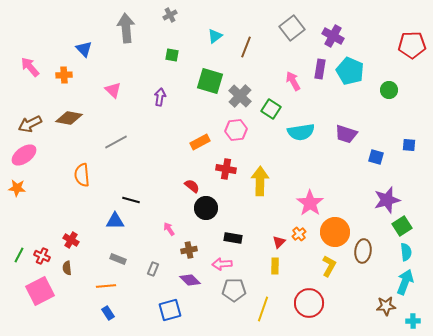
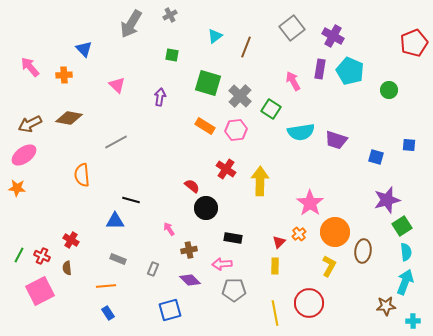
gray arrow at (126, 28): moved 5 px right, 4 px up; rotated 144 degrees counterclockwise
red pentagon at (412, 45): moved 2 px right, 2 px up; rotated 20 degrees counterclockwise
green square at (210, 81): moved 2 px left, 2 px down
pink triangle at (113, 90): moved 4 px right, 5 px up
purple trapezoid at (346, 134): moved 10 px left, 6 px down
orange rectangle at (200, 142): moved 5 px right, 16 px up; rotated 60 degrees clockwise
red cross at (226, 169): rotated 24 degrees clockwise
yellow line at (263, 309): moved 12 px right, 4 px down; rotated 30 degrees counterclockwise
